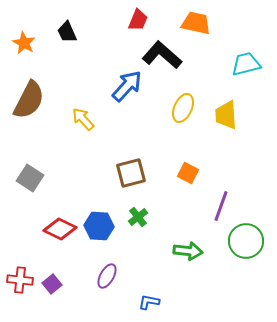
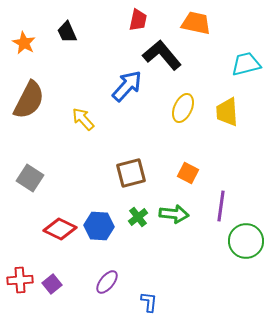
red trapezoid: rotated 10 degrees counterclockwise
black L-shape: rotated 9 degrees clockwise
yellow trapezoid: moved 1 px right, 3 px up
purple line: rotated 12 degrees counterclockwise
green arrow: moved 14 px left, 37 px up
purple ellipse: moved 6 px down; rotated 10 degrees clockwise
red cross: rotated 10 degrees counterclockwise
blue L-shape: rotated 85 degrees clockwise
